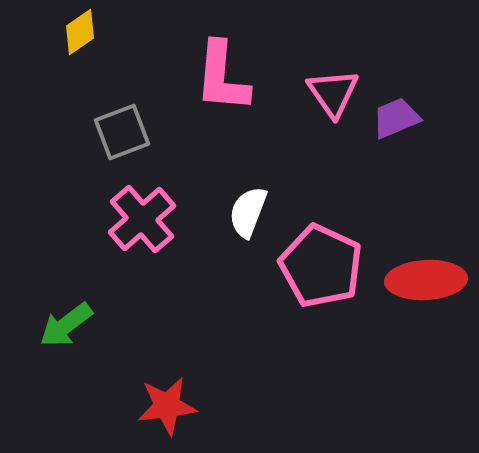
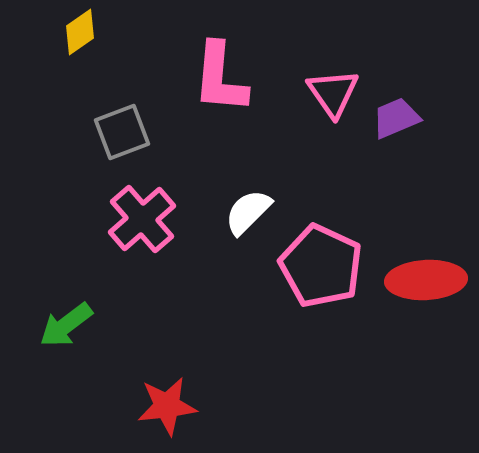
pink L-shape: moved 2 px left, 1 px down
white semicircle: rotated 24 degrees clockwise
